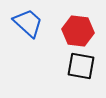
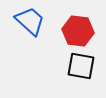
blue trapezoid: moved 2 px right, 2 px up
